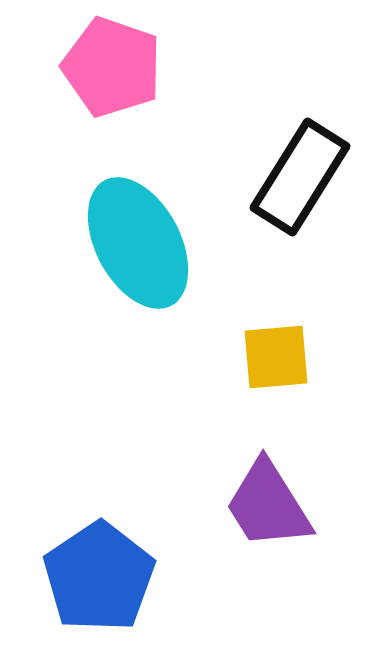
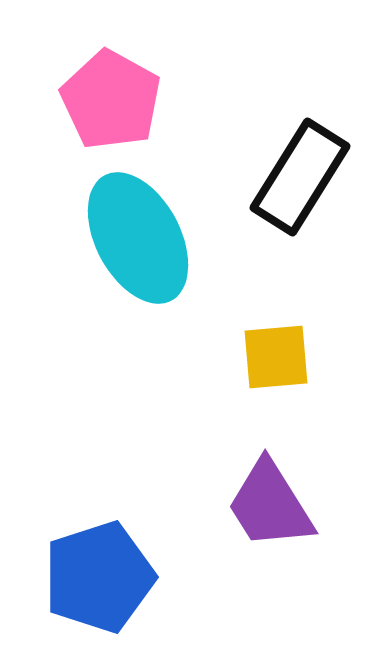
pink pentagon: moved 1 px left, 33 px down; rotated 10 degrees clockwise
cyan ellipse: moved 5 px up
purple trapezoid: moved 2 px right
blue pentagon: rotated 16 degrees clockwise
